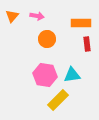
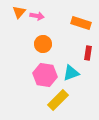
orange triangle: moved 7 px right, 4 px up
orange rectangle: rotated 18 degrees clockwise
orange circle: moved 4 px left, 5 px down
red rectangle: moved 1 px right, 9 px down; rotated 16 degrees clockwise
cyan triangle: moved 1 px left, 2 px up; rotated 12 degrees counterclockwise
